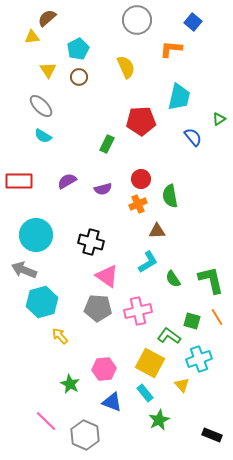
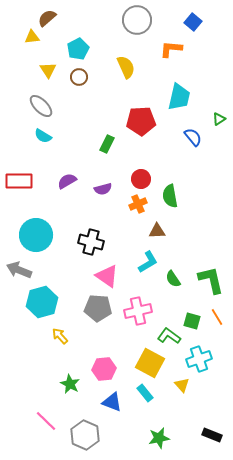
gray arrow at (24, 270): moved 5 px left
green star at (159, 420): moved 18 px down; rotated 15 degrees clockwise
